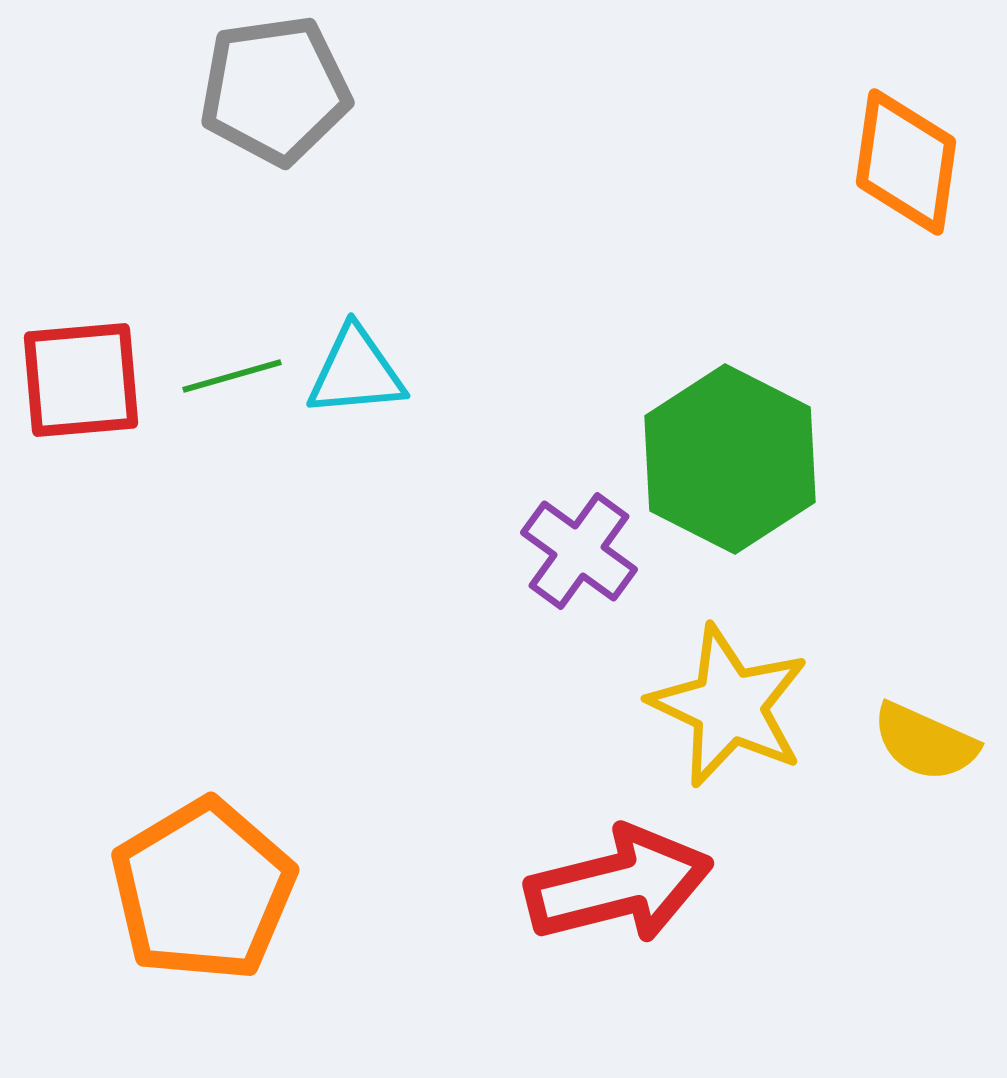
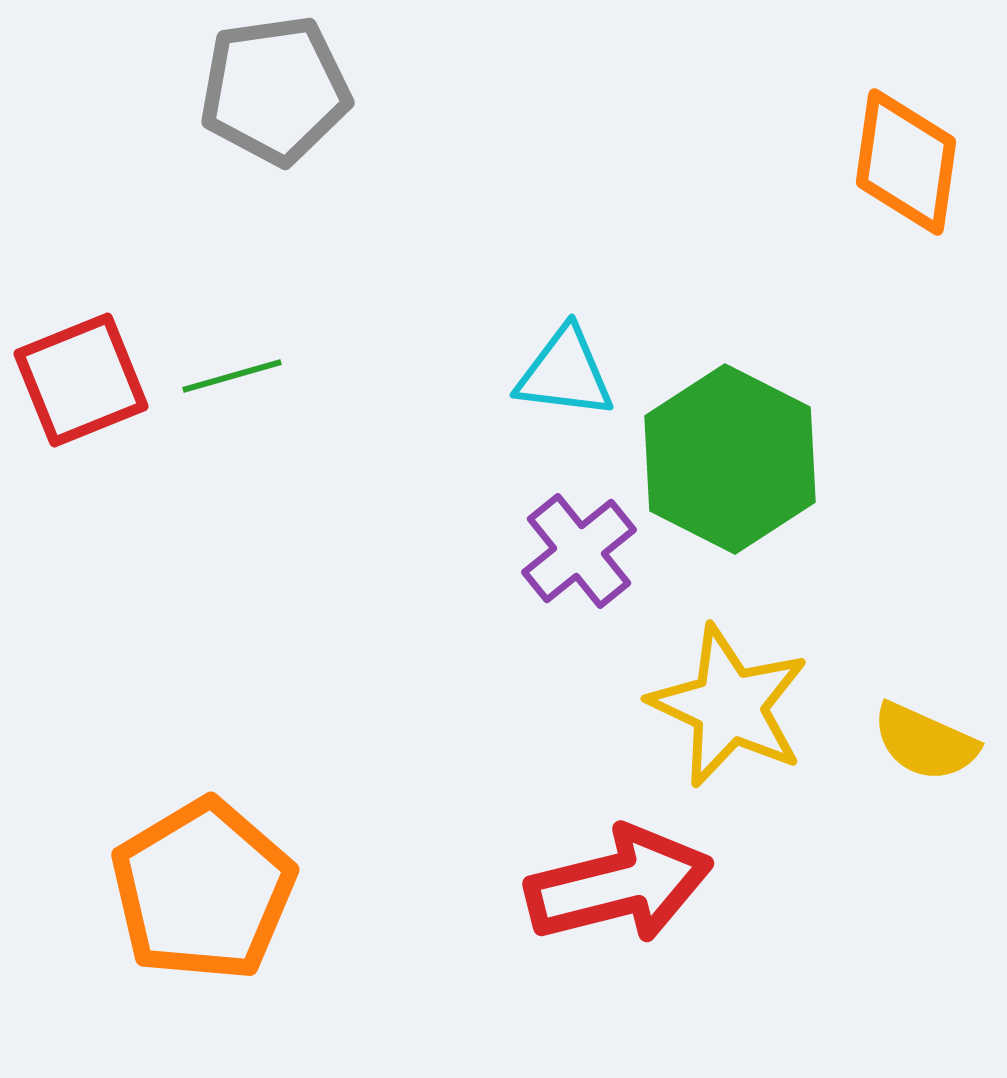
cyan triangle: moved 209 px right, 1 px down; rotated 12 degrees clockwise
red square: rotated 17 degrees counterclockwise
purple cross: rotated 15 degrees clockwise
